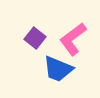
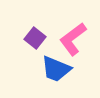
blue trapezoid: moved 2 px left
